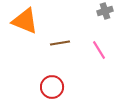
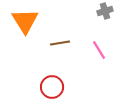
orange triangle: rotated 36 degrees clockwise
